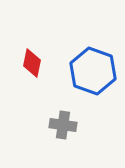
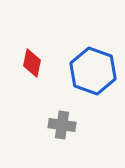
gray cross: moved 1 px left
